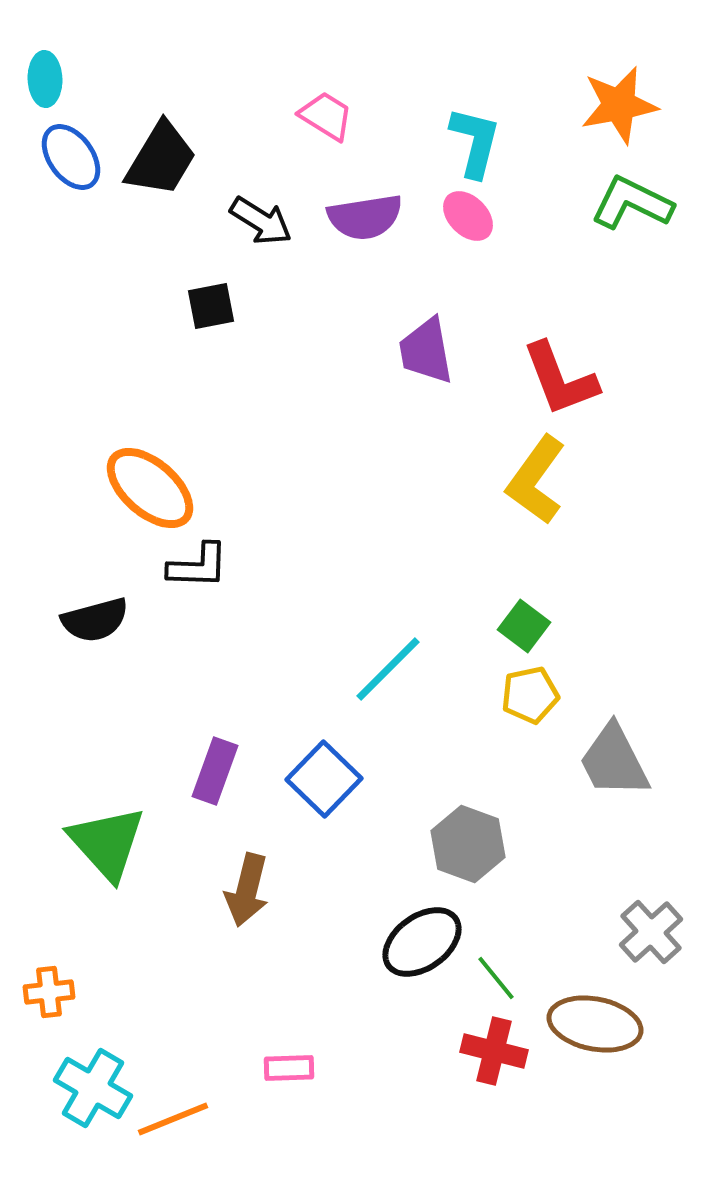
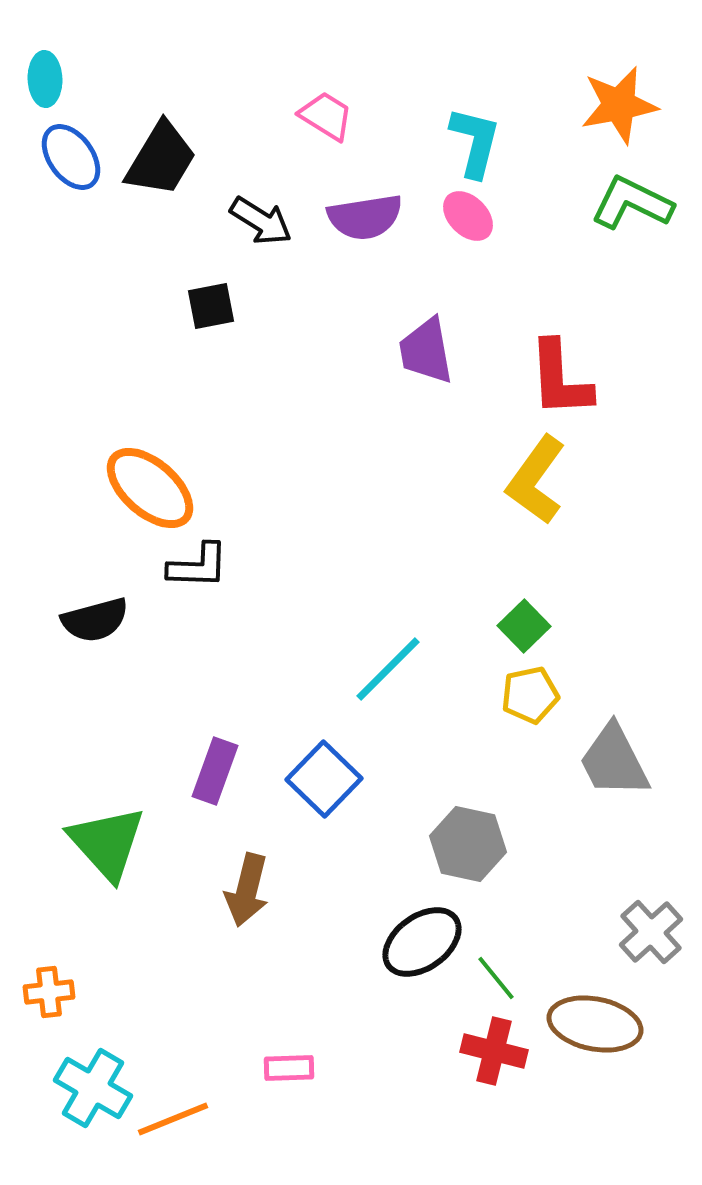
red L-shape: rotated 18 degrees clockwise
green square: rotated 9 degrees clockwise
gray hexagon: rotated 8 degrees counterclockwise
